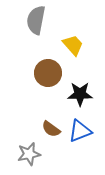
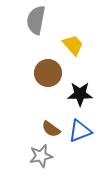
gray star: moved 12 px right, 2 px down
